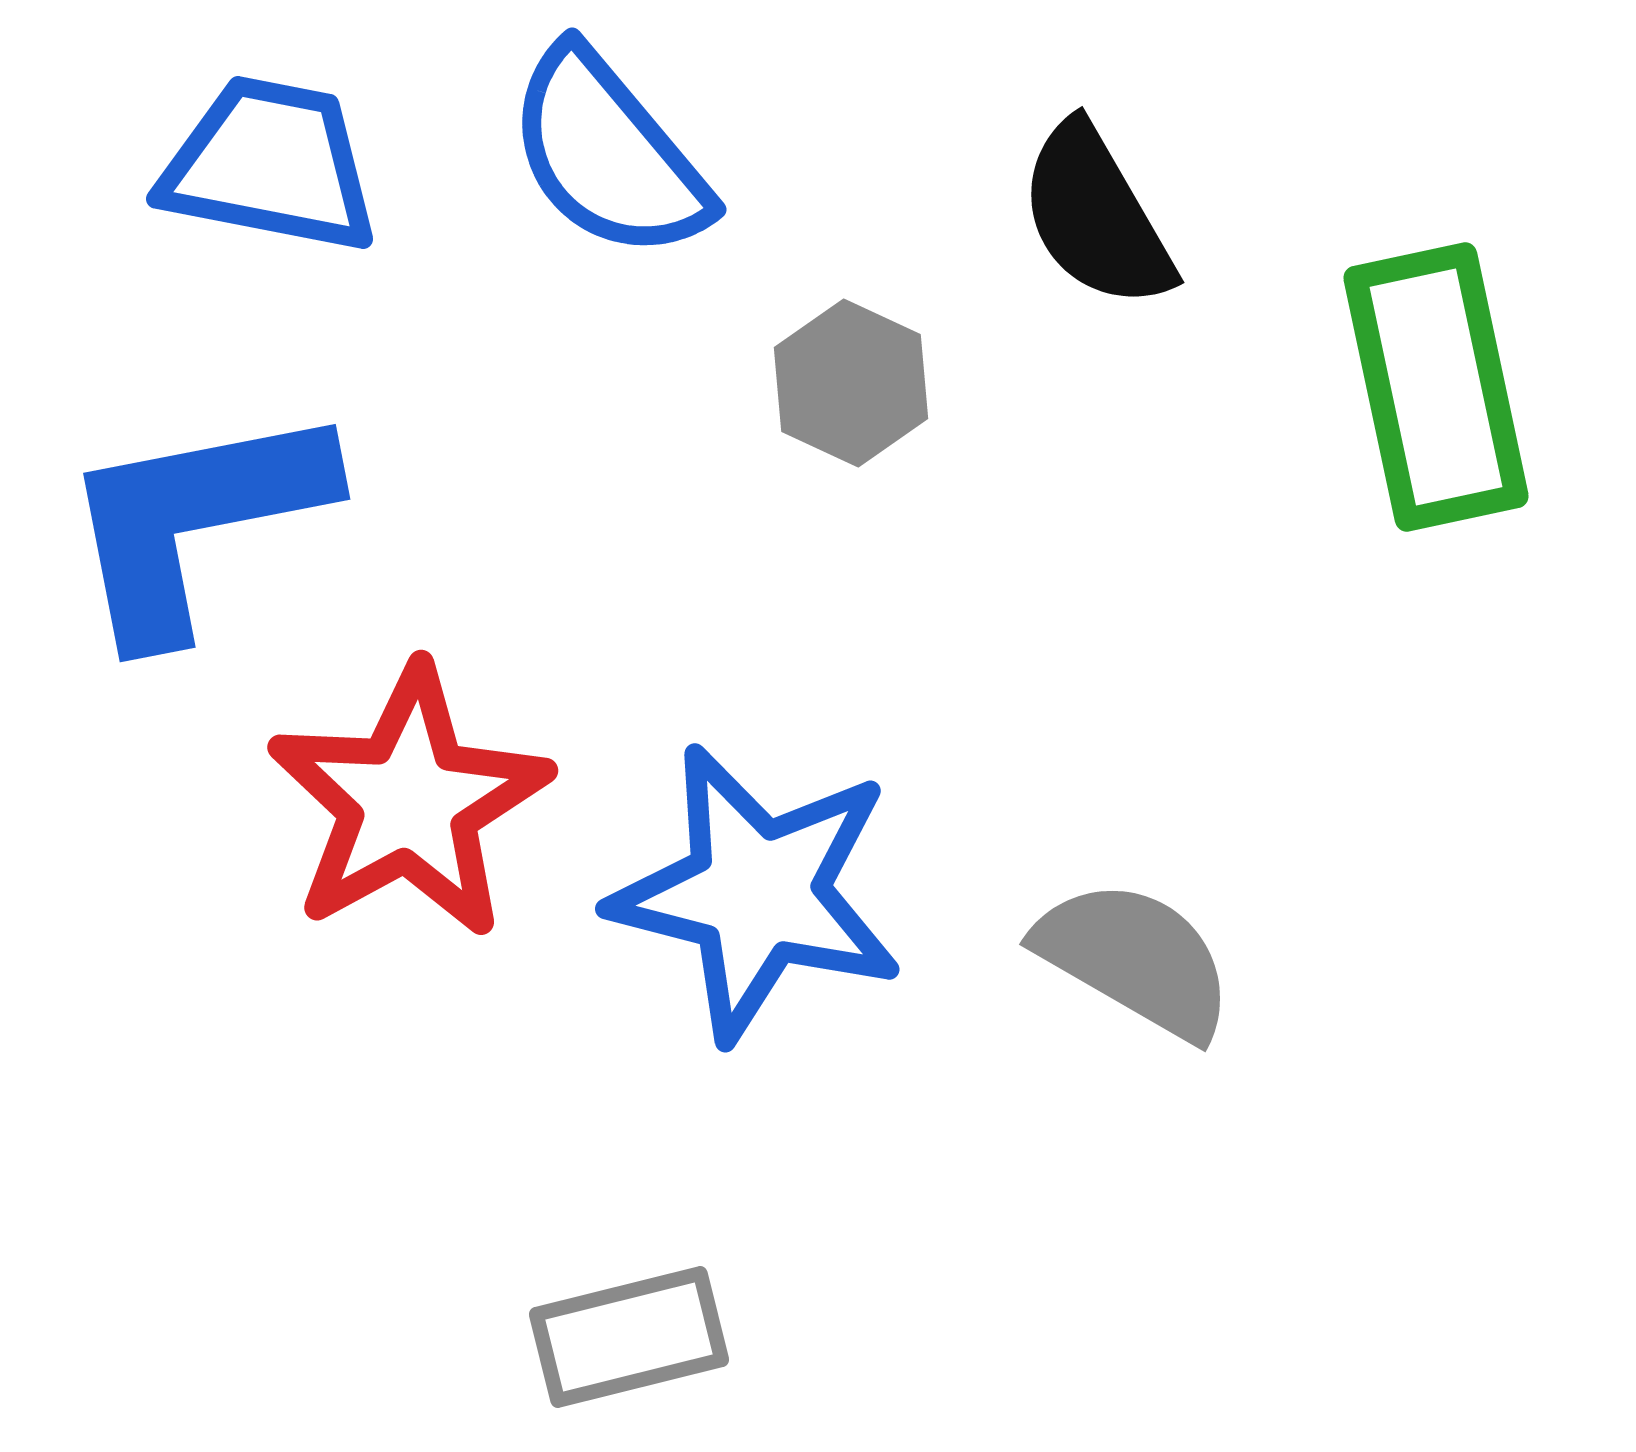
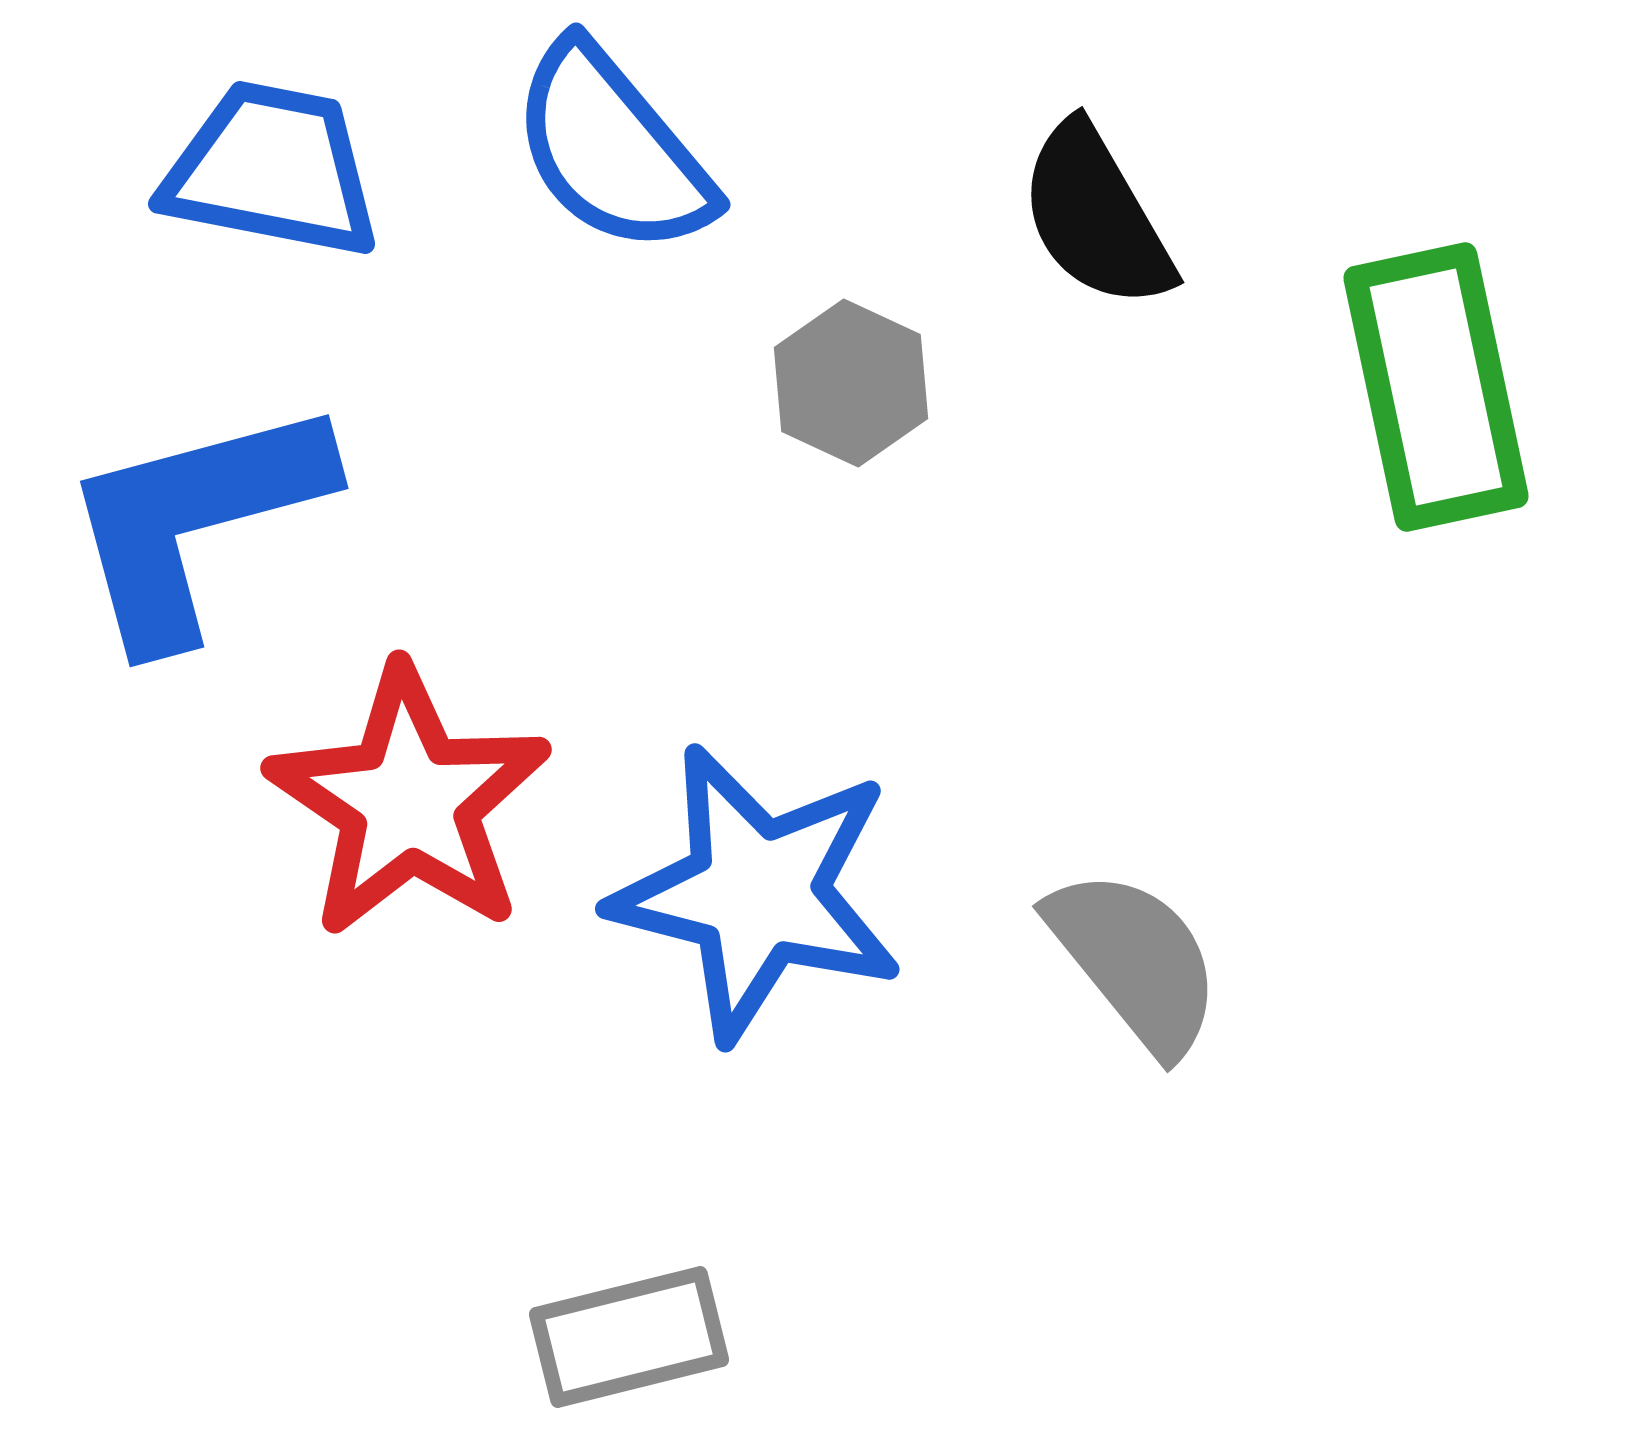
blue semicircle: moved 4 px right, 5 px up
blue trapezoid: moved 2 px right, 5 px down
blue L-shape: rotated 4 degrees counterclockwise
red star: rotated 9 degrees counterclockwise
gray semicircle: moved 2 px down; rotated 21 degrees clockwise
